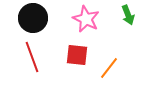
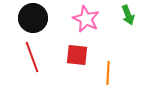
orange line: moved 1 px left, 5 px down; rotated 35 degrees counterclockwise
